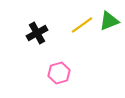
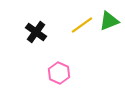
black cross: moved 1 px left, 1 px up; rotated 25 degrees counterclockwise
pink hexagon: rotated 20 degrees counterclockwise
